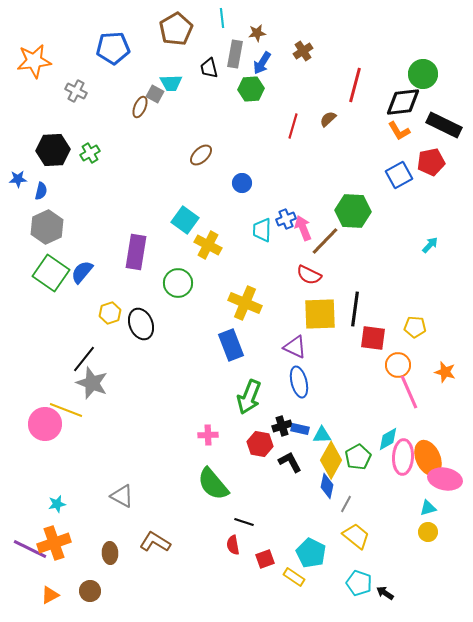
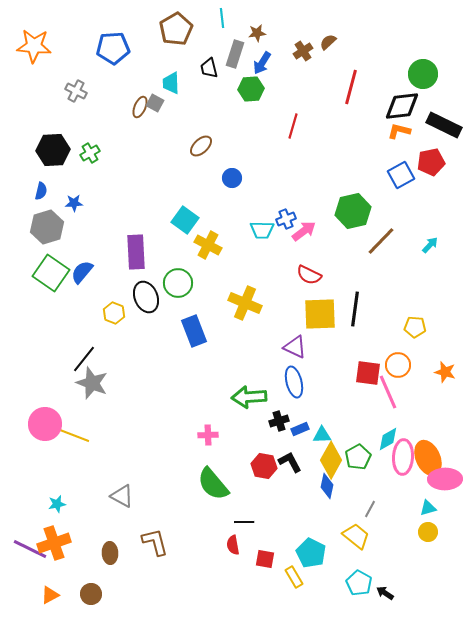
gray rectangle at (235, 54): rotated 8 degrees clockwise
orange star at (34, 61): moved 15 px up; rotated 12 degrees clockwise
cyan trapezoid at (171, 83): rotated 90 degrees clockwise
red line at (355, 85): moved 4 px left, 2 px down
gray square at (155, 94): moved 9 px down
black diamond at (403, 102): moved 1 px left, 4 px down
brown semicircle at (328, 119): moved 77 px up
orange L-shape at (399, 131): rotated 135 degrees clockwise
brown ellipse at (201, 155): moved 9 px up
blue square at (399, 175): moved 2 px right
blue star at (18, 179): moved 56 px right, 24 px down
blue circle at (242, 183): moved 10 px left, 5 px up
green hexagon at (353, 211): rotated 16 degrees counterclockwise
gray hexagon at (47, 227): rotated 8 degrees clockwise
pink arrow at (303, 228): moved 1 px right, 3 px down; rotated 75 degrees clockwise
cyan trapezoid at (262, 230): rotated 90 degrees counterclockwise
brown line at (325, 241): moved 56 px right
purple rectangle at (136, 252): rotated 12 degrees counterclockwise
yellow hexagon at (110, 313): moved 4 px right; rotated 20 degrees counterclockwise
black ellipse at (141, 324): moved 5 px right, 27 px up
red square at (373, 338): moved 5 px left, 35 px down
blue rectangle at (231, 345): moved 37 px left, 14 px up
blue ellipse at (299, 382): moved 5 px left
pink line at (409, 392): moved 21 px left
green arrow at (249, 397): rotated 64 degrees clockwise
yellow line at (66, 410): moved 7 px right, 25 px down
black cross at (282, 426): moved 3 px left, 5 px up
blue rectangle at (300, 429): rotated 36 degrees counterclockwise
red hexagon at (260, 444): moved 4 px right, 22 px down
pink ellipse at (445, 479): rotated 12 degrees counterclockwise
gray line at (346, 504): moved 24 px right, 5 px down
black line at (244, 522): rotated 18 degrees counterclockwise
brown L-shape at (155, 542): rotated 44 degrees clockwise
red square at (265, 559): rotated 30 degrees clockwise
yellow rectangle at (294, 577): rotated 25 degrees clockwise
cyan pentagon at (359, 583): rotated 10 degrees clockwise
brown circle at (90, 591): moved 1 px right, 3 px down
